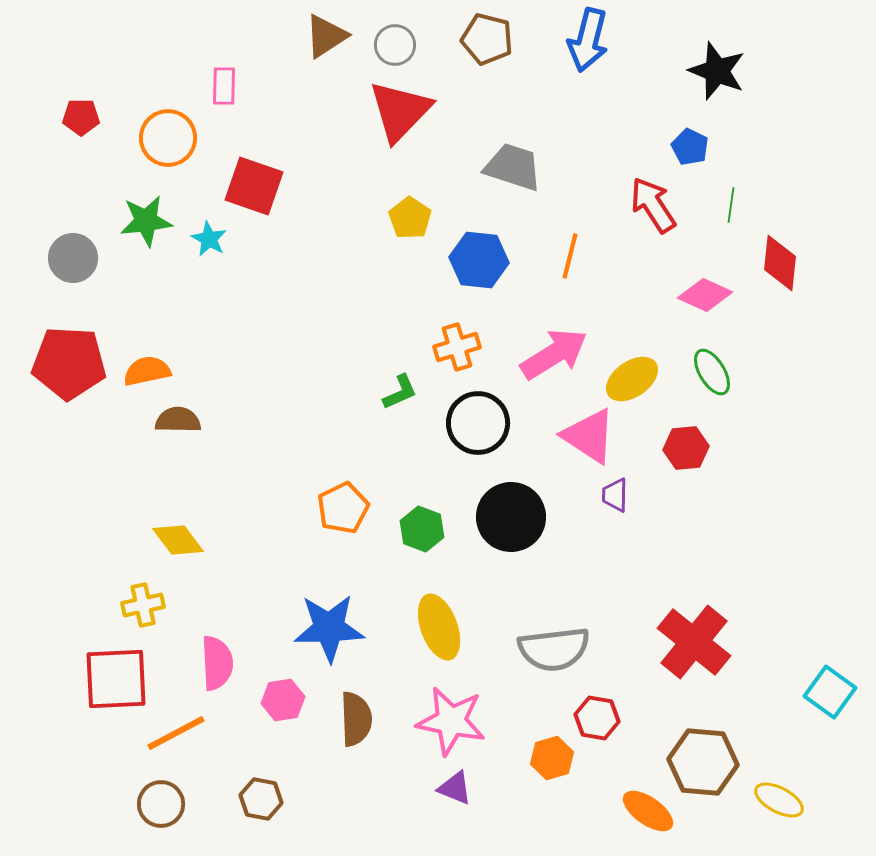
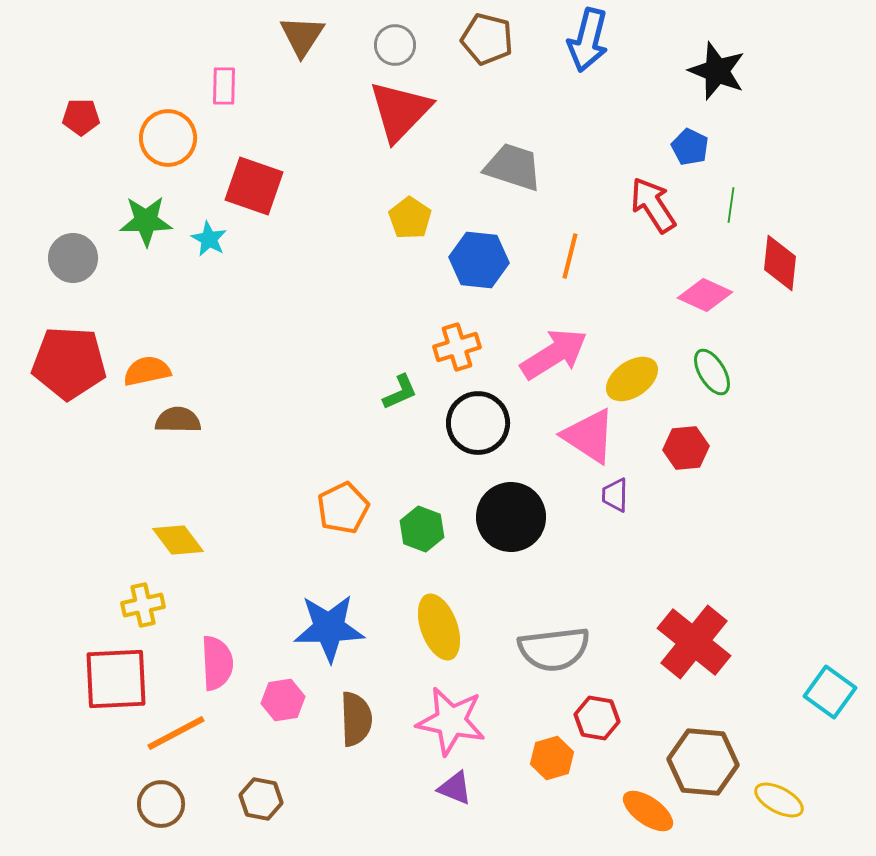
brown triangle at (326, 36): moved 24 px left; rotated 24 degrees counterclockwise
green star at (146, 221): rotated 6 degrees clockwise
